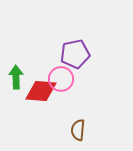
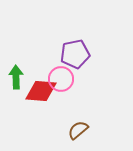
brown semicircle: rotated 45 degrees clockwise
